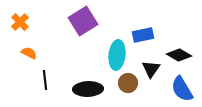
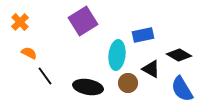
black triangle: rotated 36 degrees counterclockwise
black line: moved 4 px up; rotated 30 degrees counterclockwise
black ellipse: moved 2 px up; rotated 12 degrees clockwise
